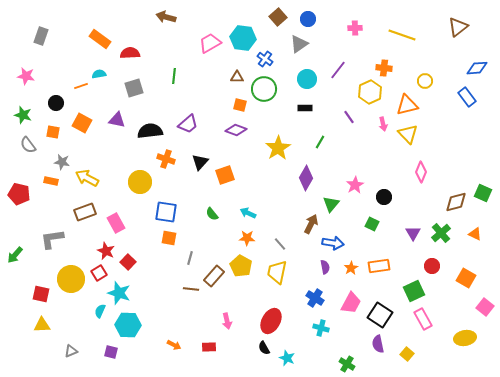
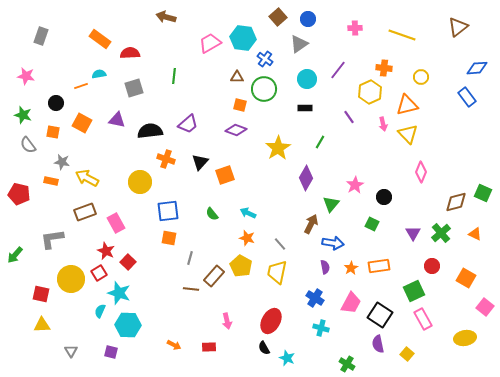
yellow circle at (425, 81): moved 4 px left, 4 px up
blue square at (166, 212): moved 2 px right, 1 px up; rotated 15 degrees counterclockwise
orange star at (247, 238): rotated 14 degrees clockwise
gray triangle at (71, 351): rotated 40 degrees counterclockwise
